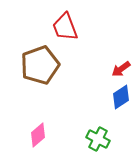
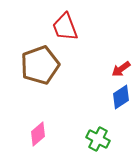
pink diamond: moved 1 px up
